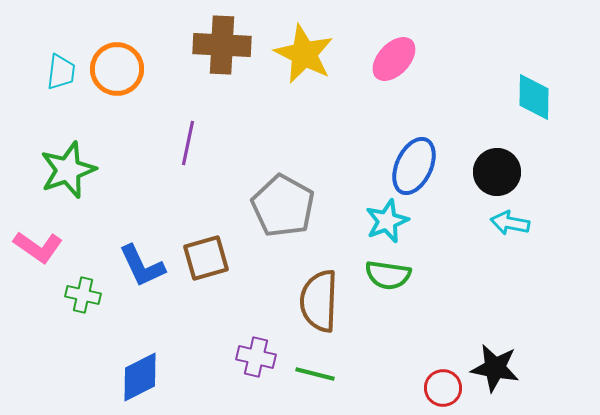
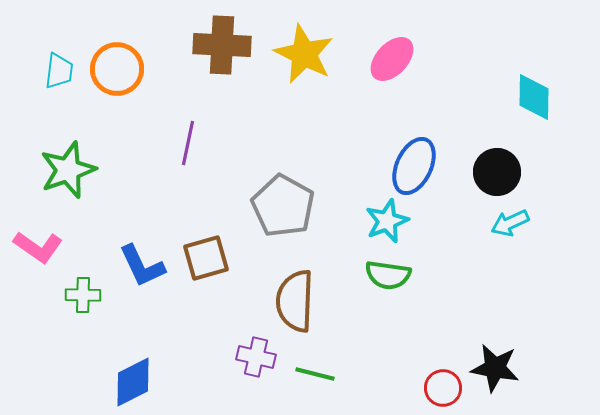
pink ellipse: moved 2 px left
cyan trapezoid: moved 2 px left, 1 px up
cyan arrow: rotated 36 degrees counterclockwise
green cross: rotated 12 degrees counterclockwise
brown semicircle: moved 24 px left
blue diamond: moved 7 px left, 5 px down
